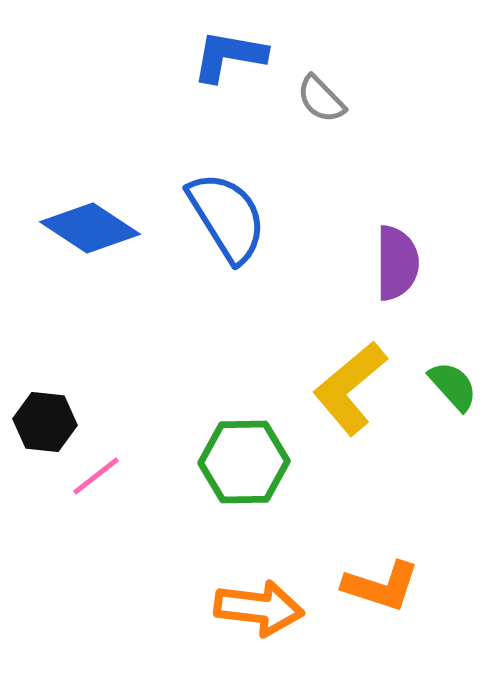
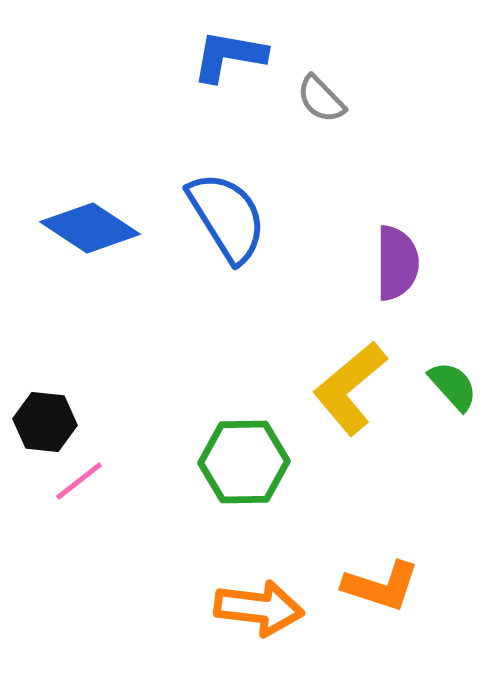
pink line: moved 17 px left, 5 px down
